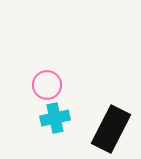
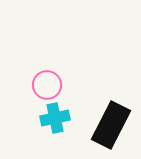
black rectangle: moved 4 px up
